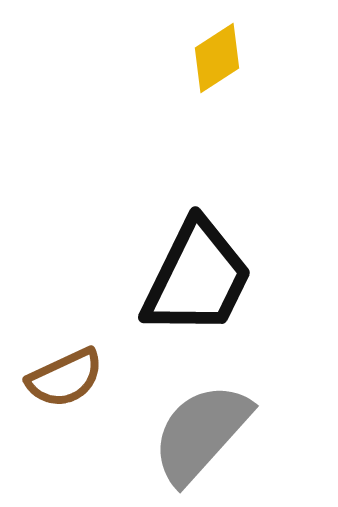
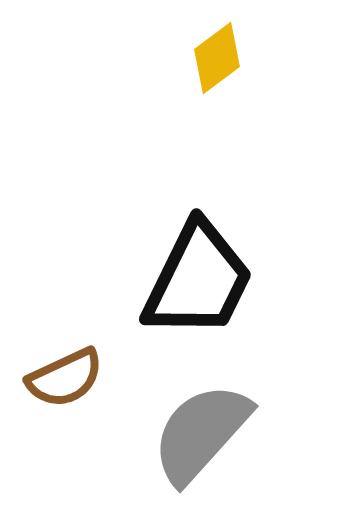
yellow diamond: rotated 4 degrees counterclockwise
black trapezoid: moved 1 px right, 2 px down
